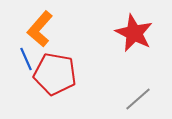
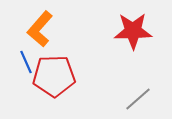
red star: moved 1 px left, 2 px up; rotated 27 degrees counterclockwise
blue line: moved 3 px down
red pentagon: moved 1 px left, 2 px down; rotated 12 degrees counterclockwise
